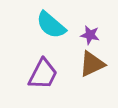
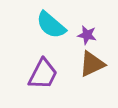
purple star: moved 3 px left
